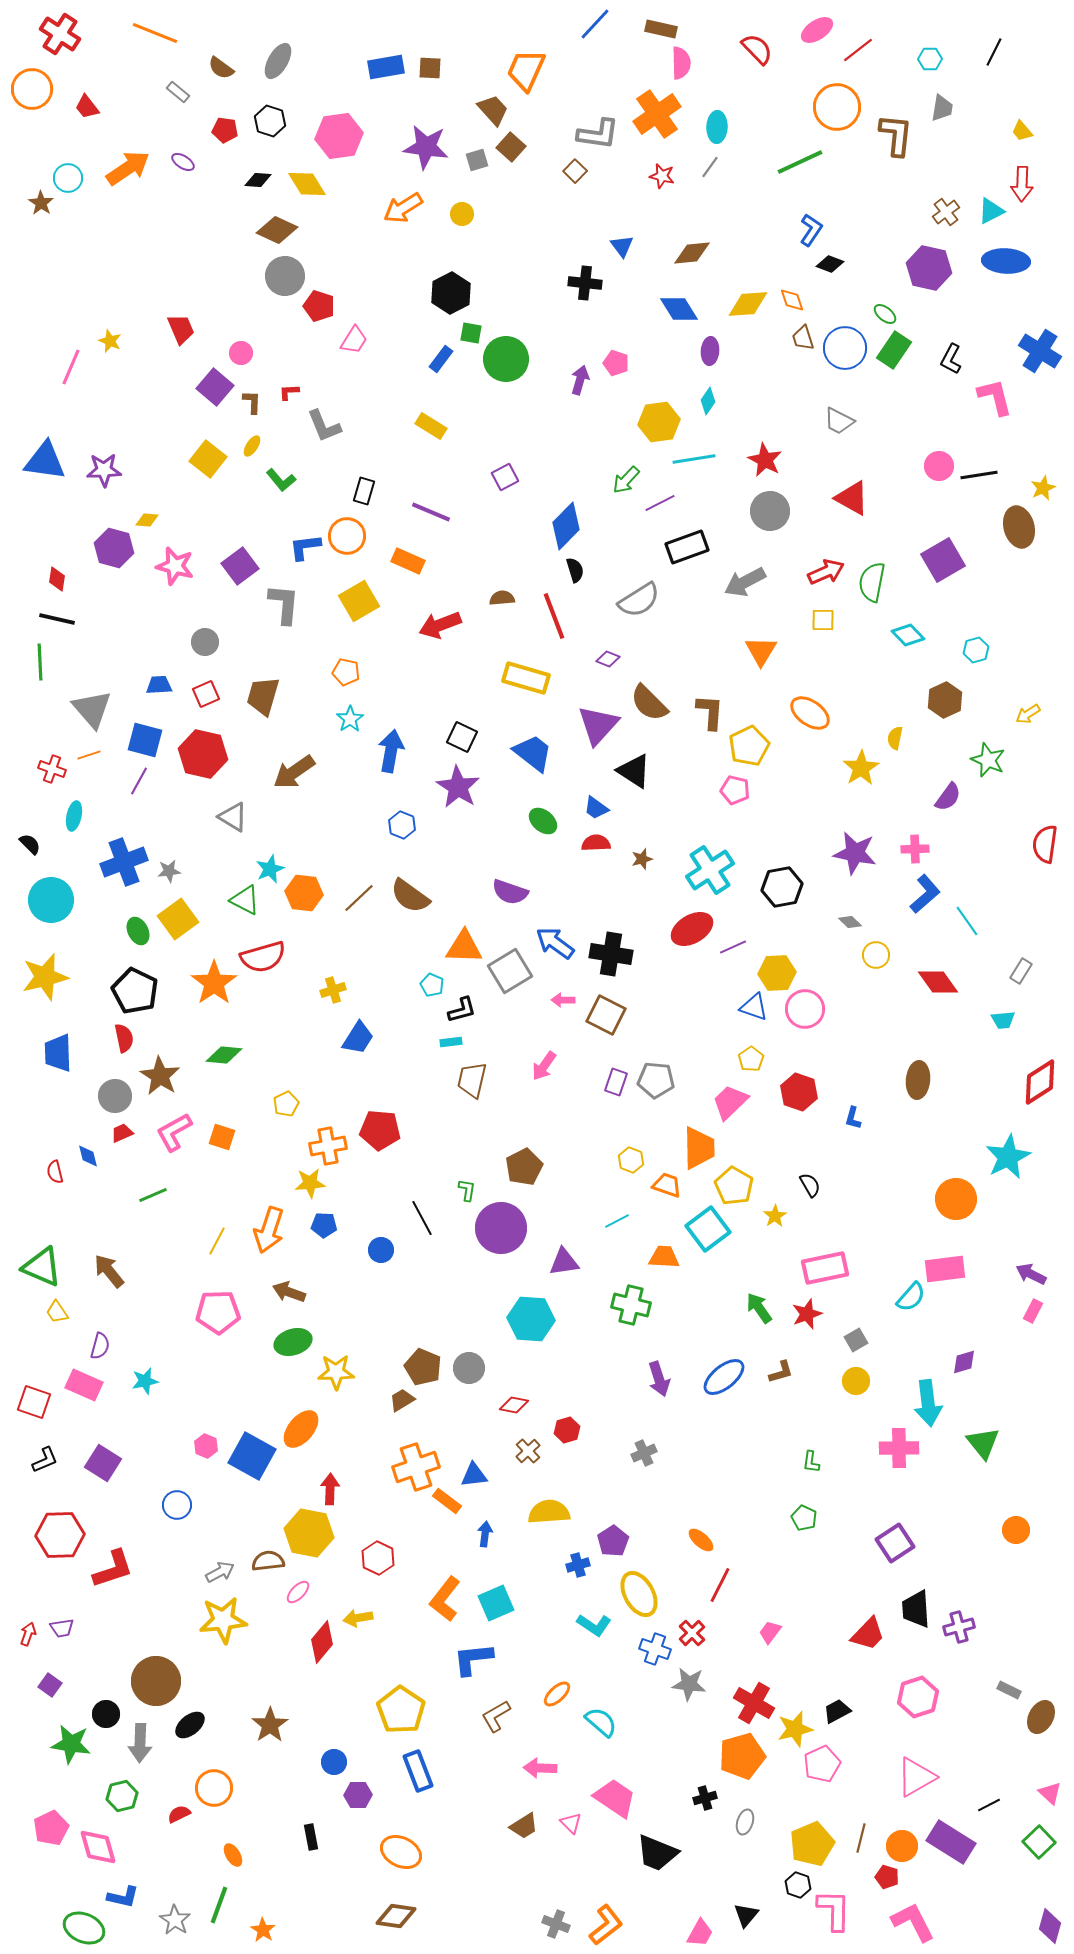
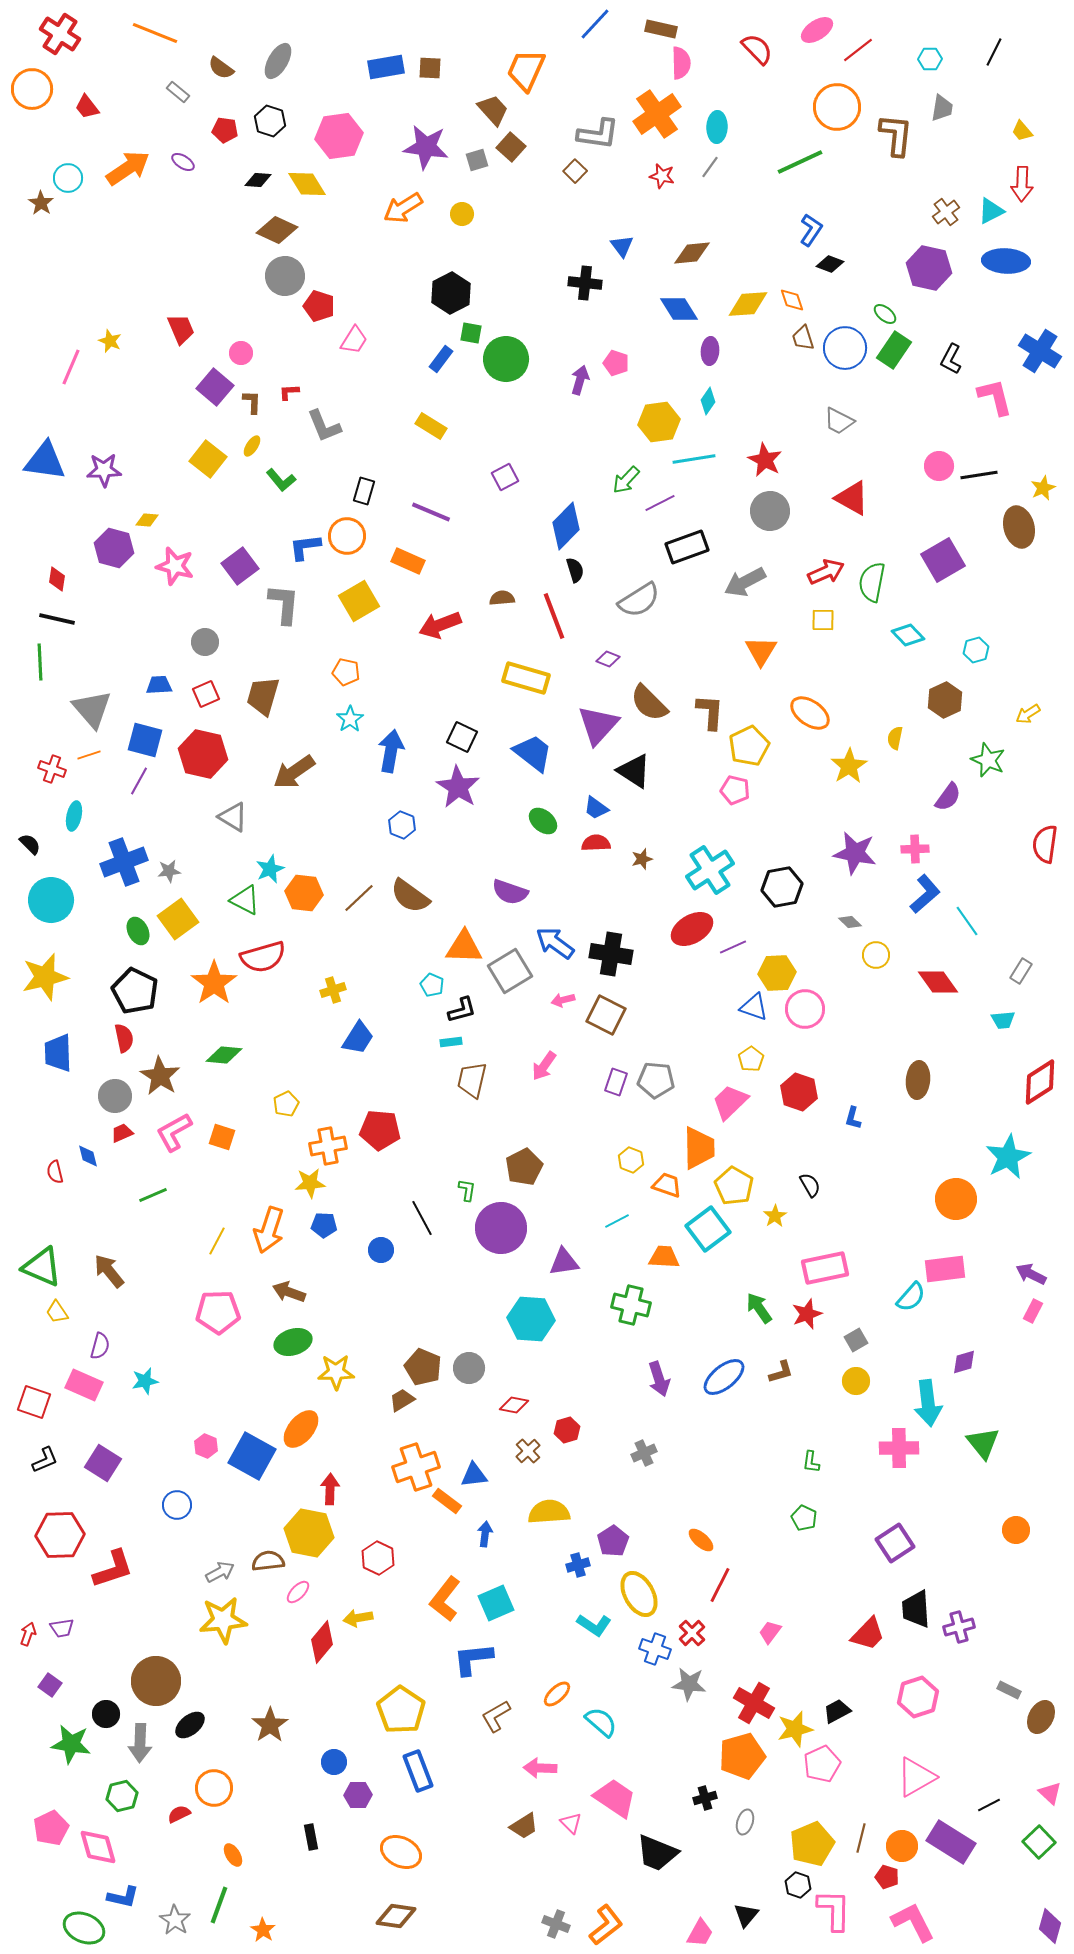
yellow star at (861, 768): moved 12 px left, 2 px up
pink arrow at (563, 1000): rotated 15 degrees counterclockwise
